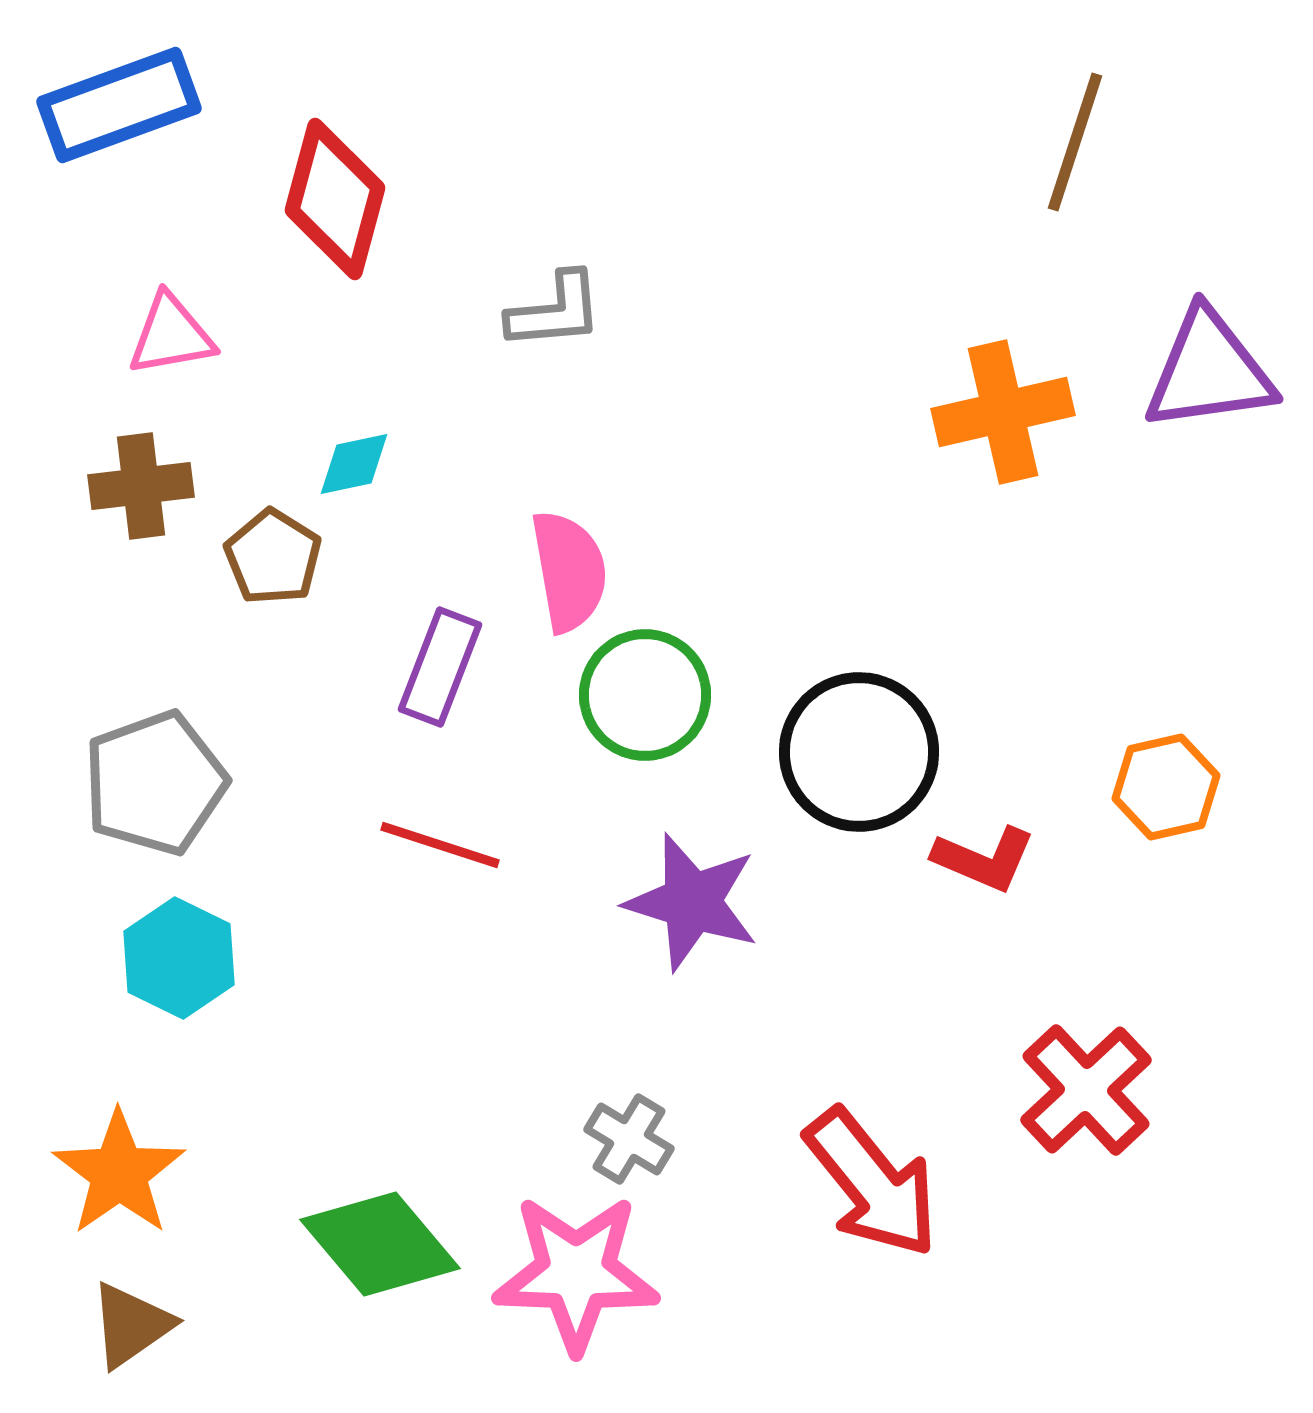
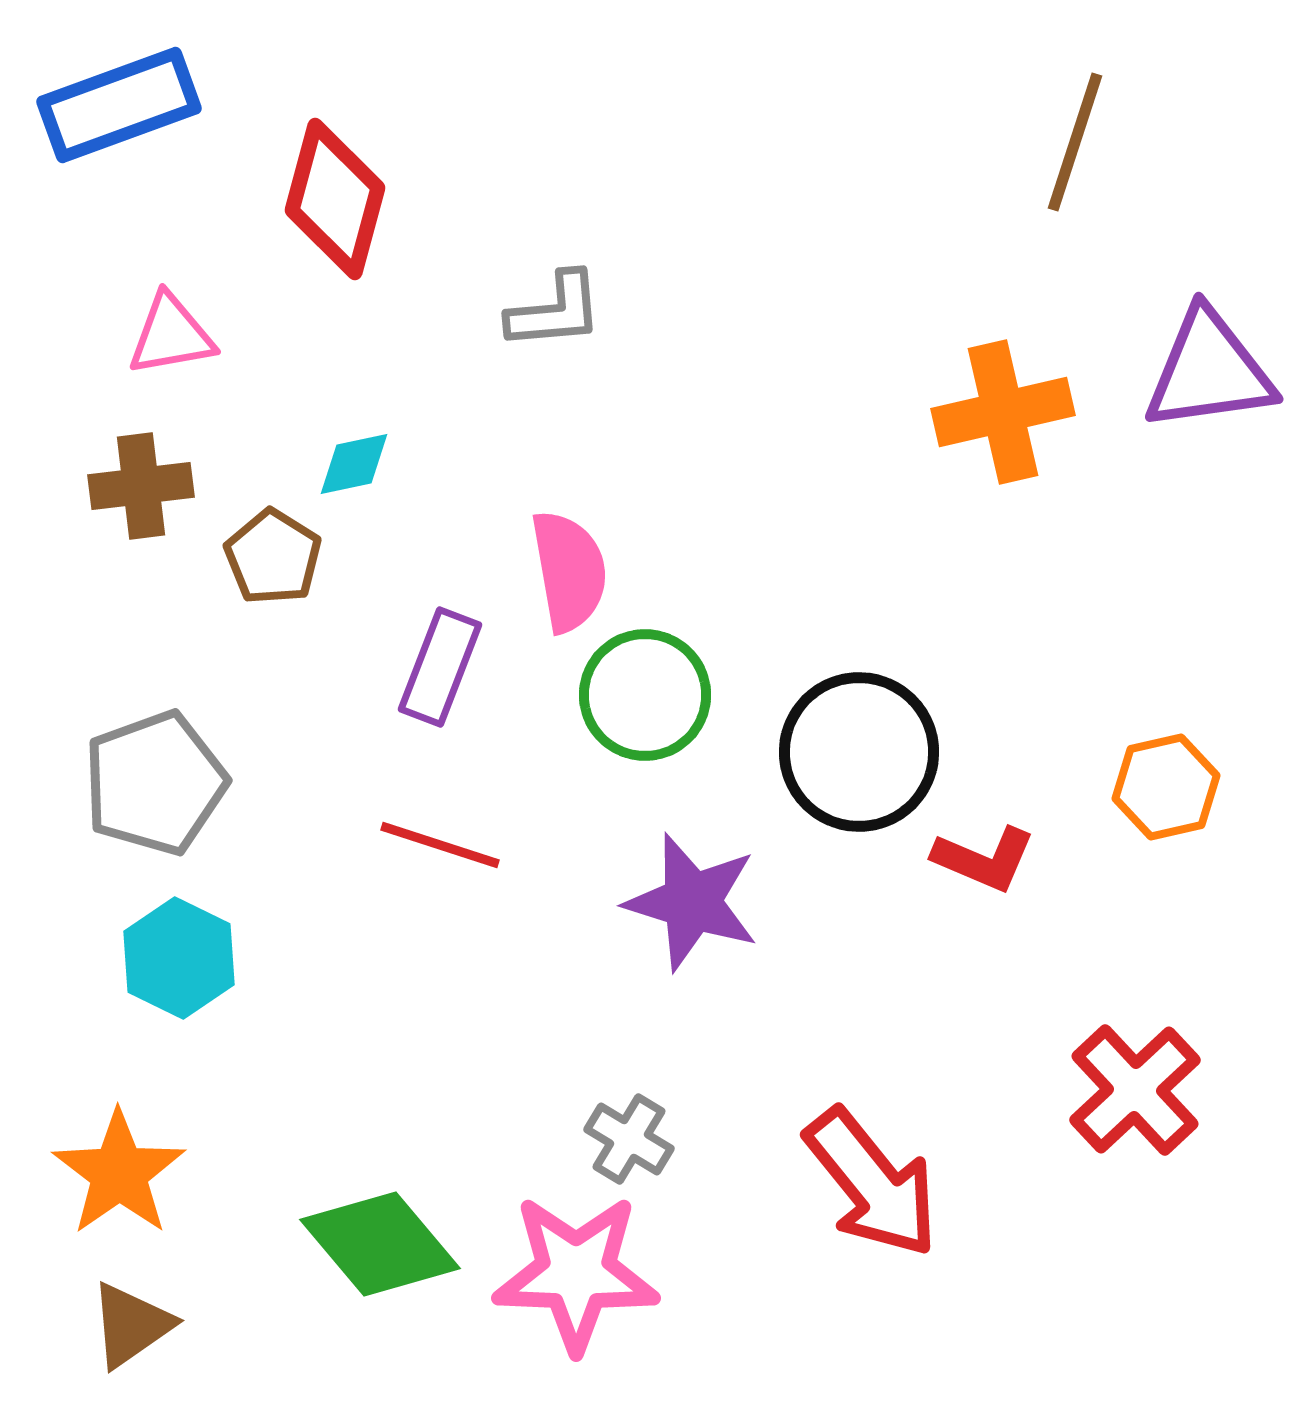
red cross: moved 49 px right
